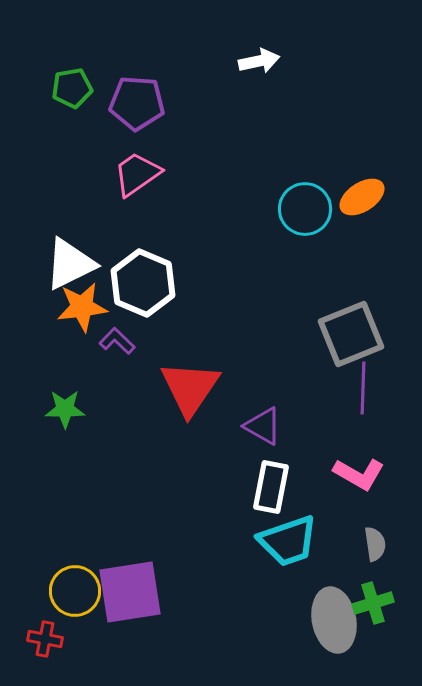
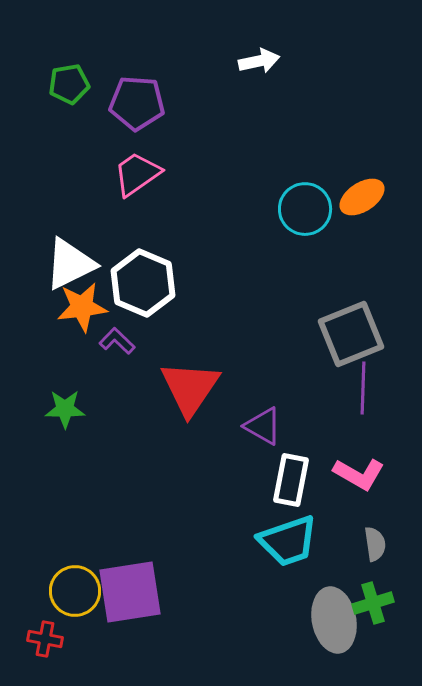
green pentagon: moved 3 px left, 4 px up
white rectangle: moved 20 px right, 7 px up
